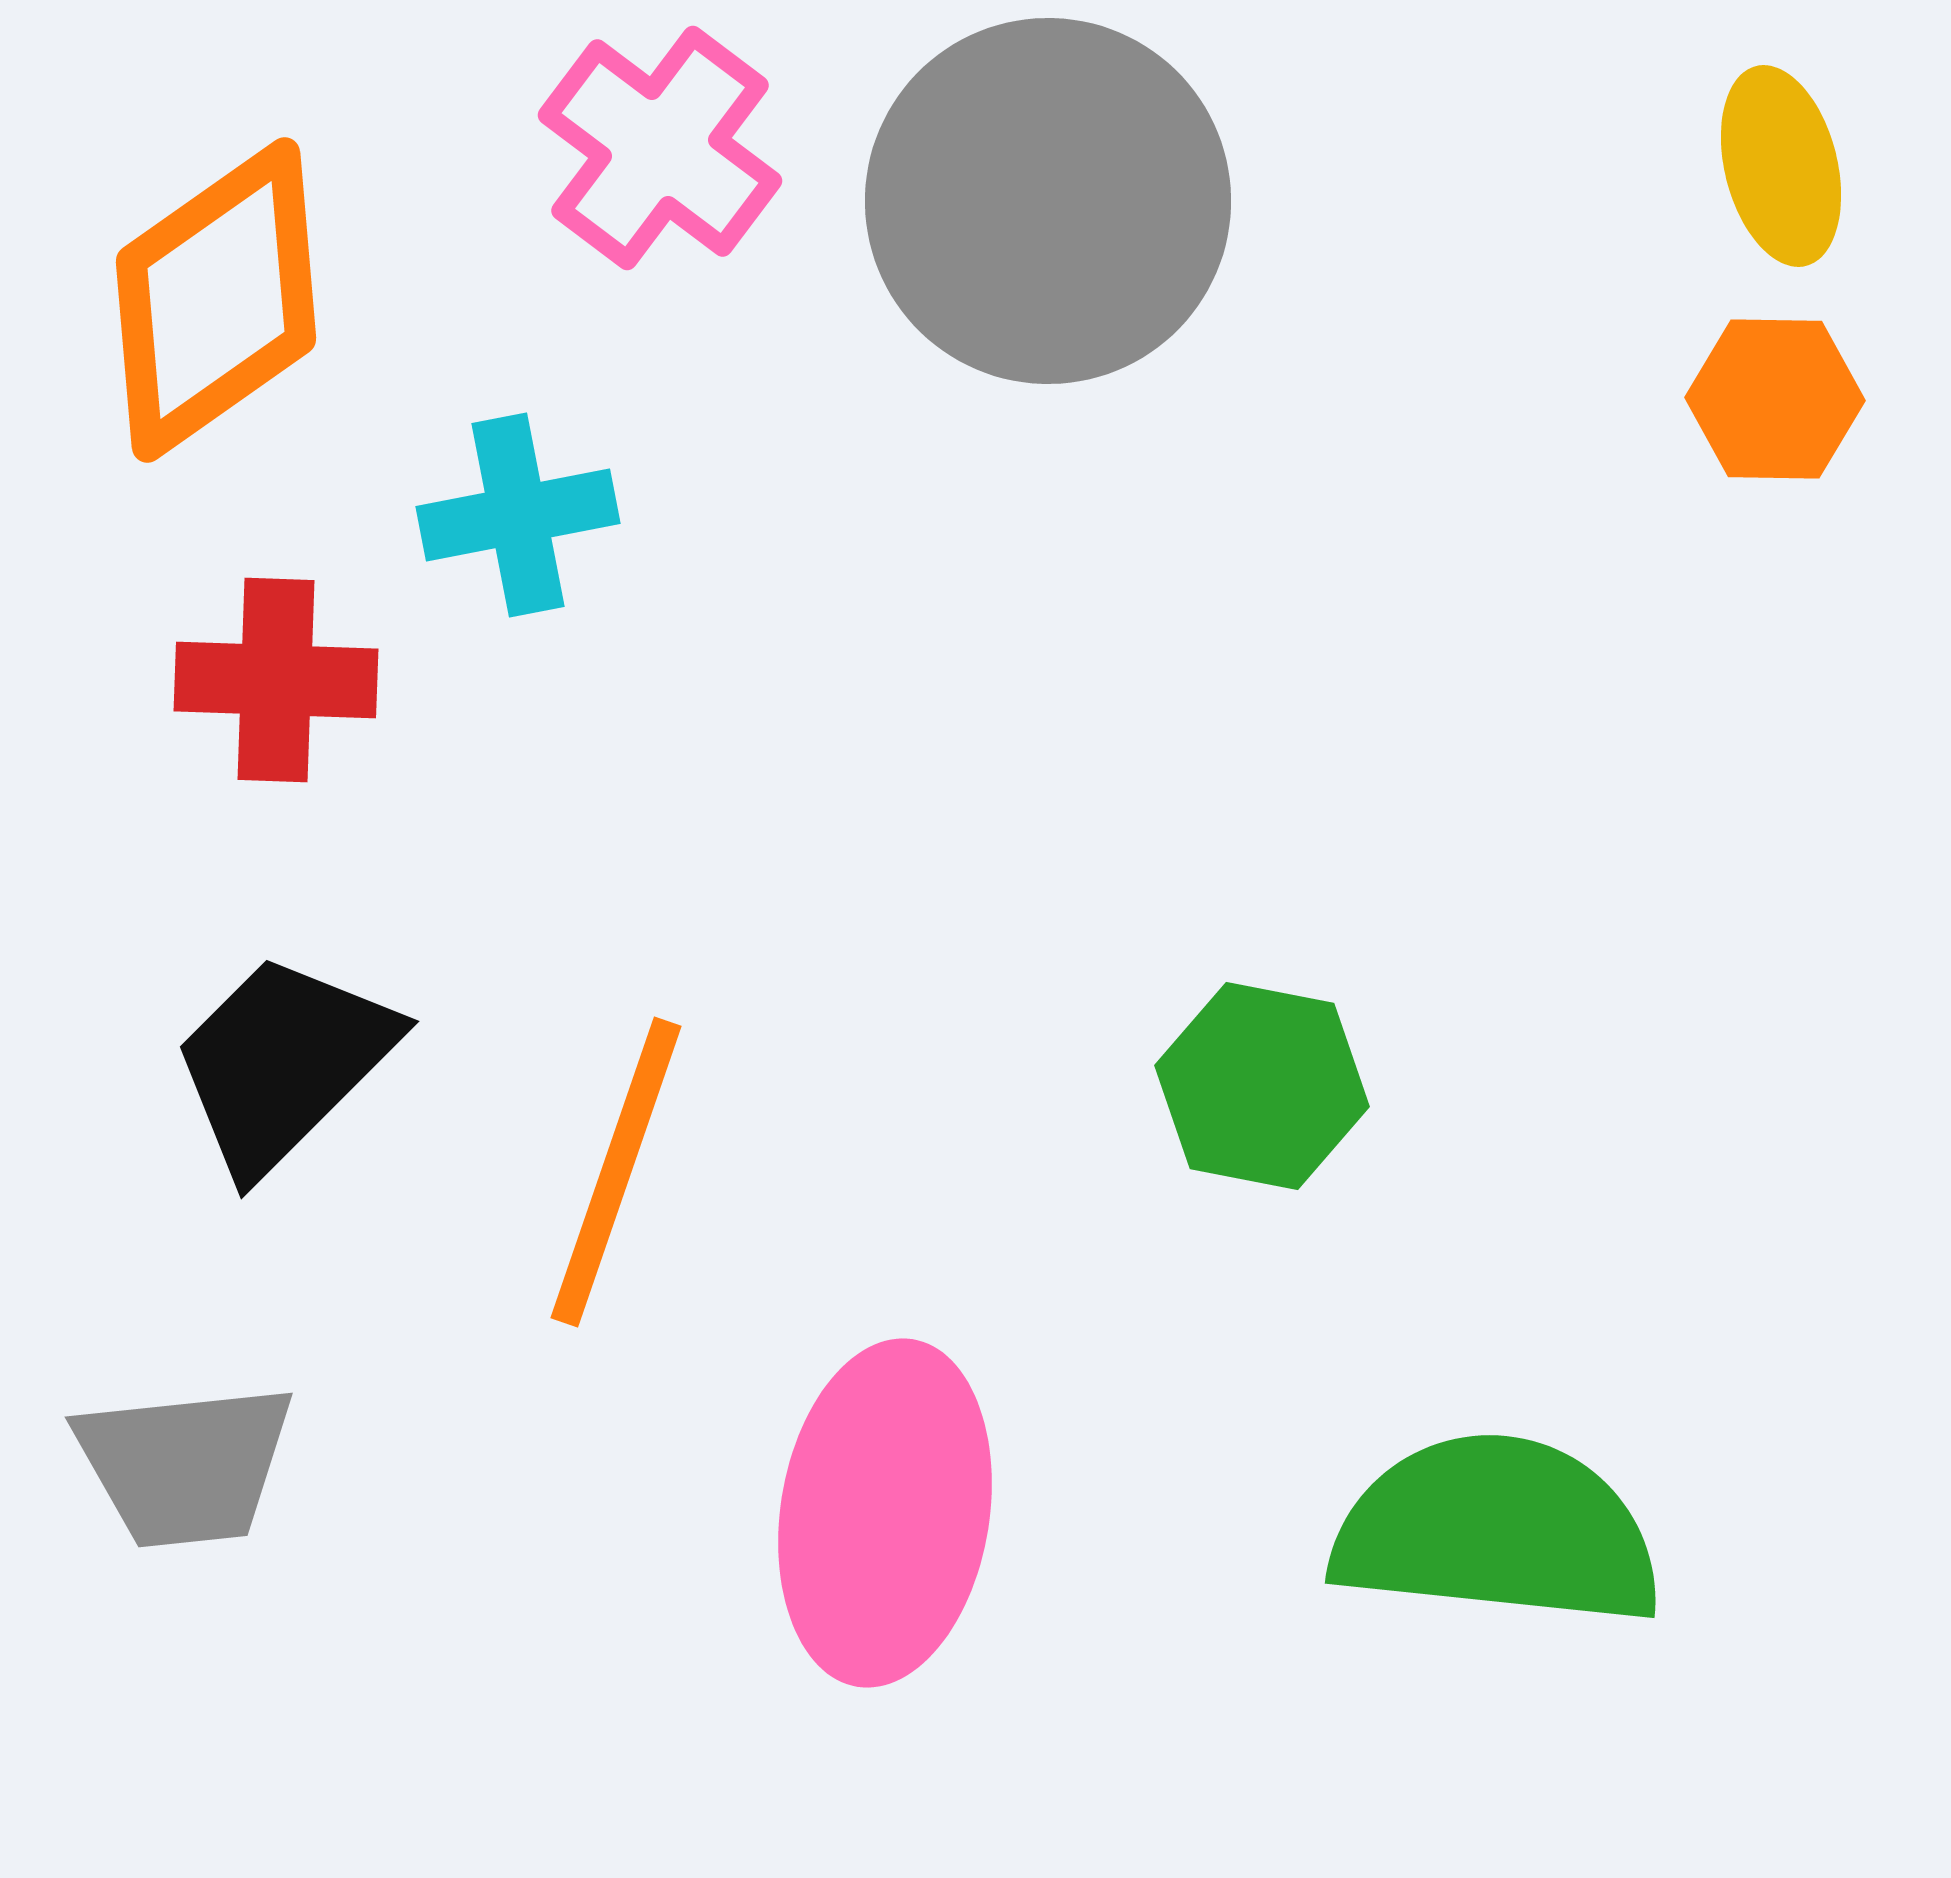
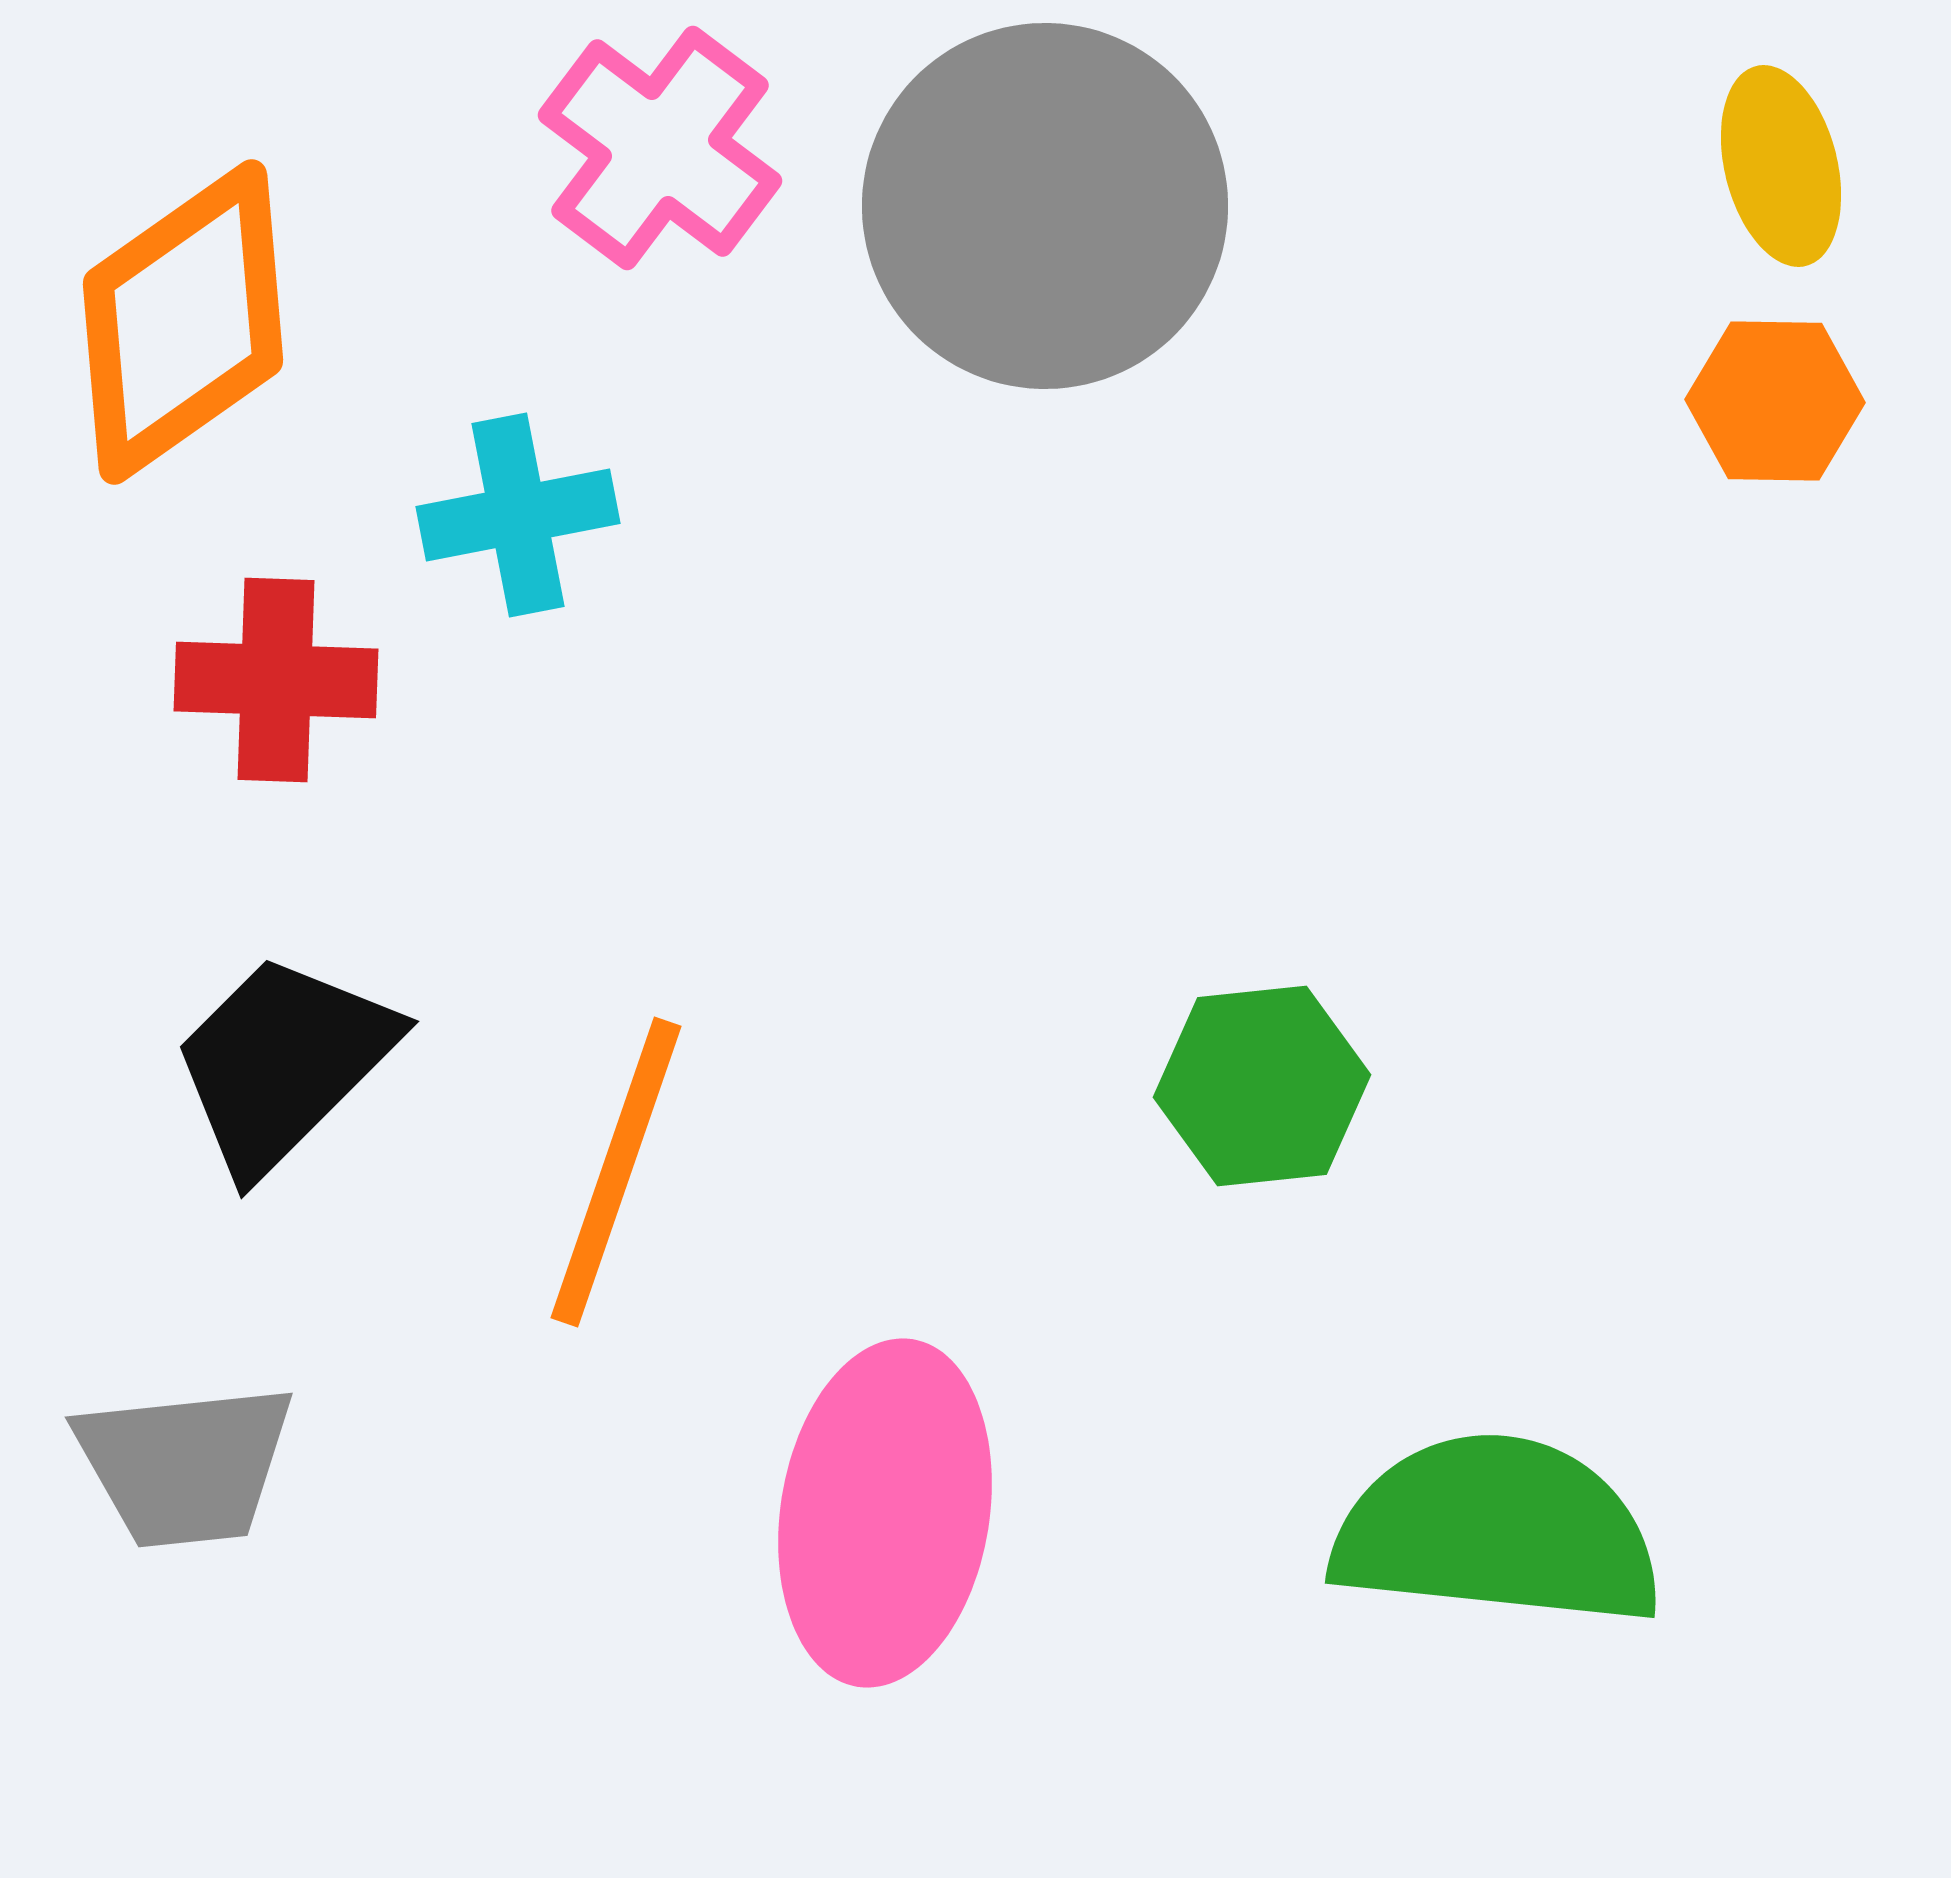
gray circle: moved 3 px left, 5 px down
orange diamond: moved 33 px left, 22 px down
orange hexagon: moved 2 px down
green hexagon: rotated 17 degrees counterclockwise
